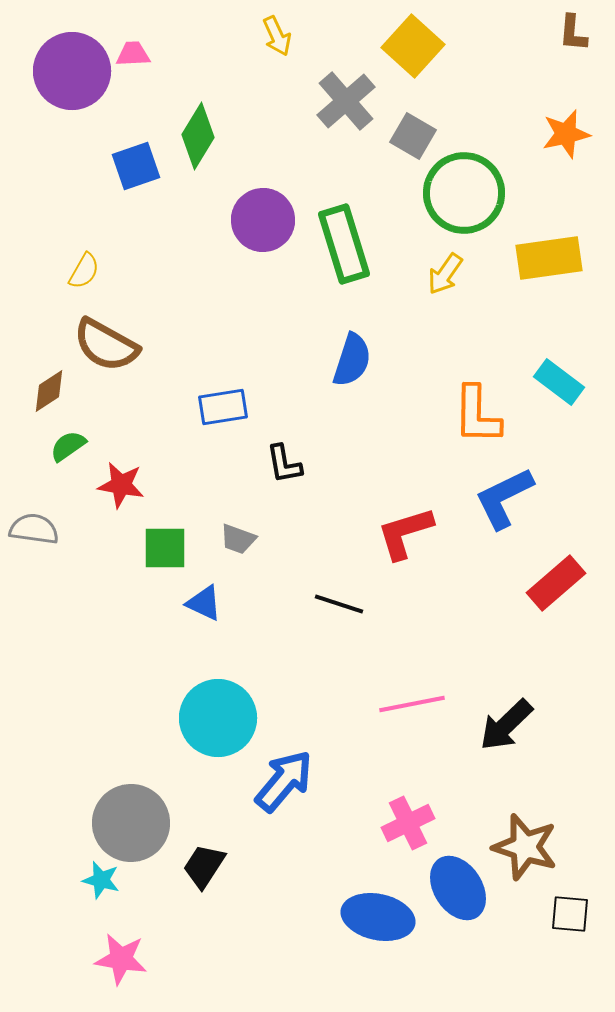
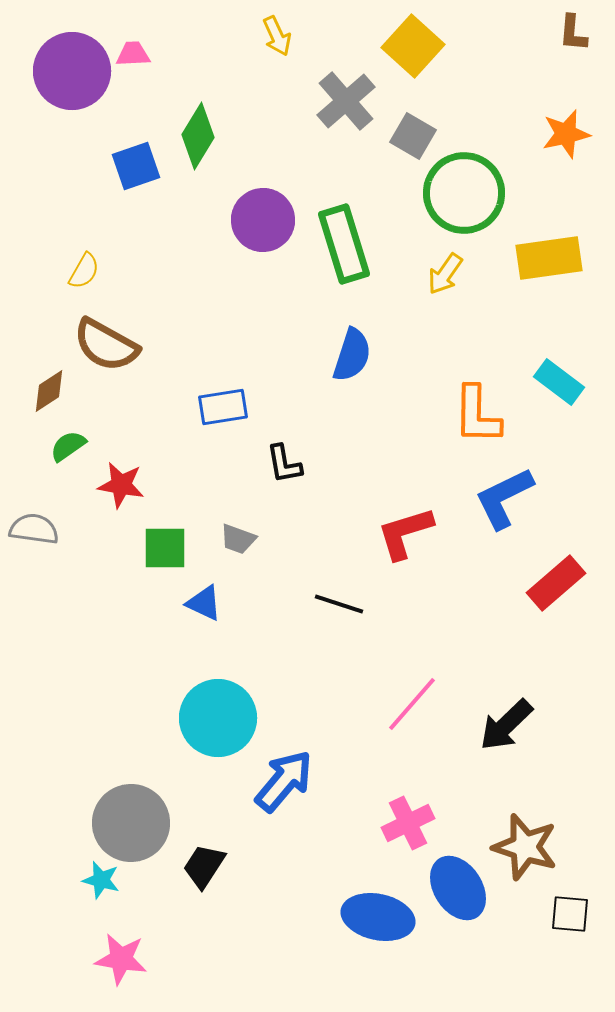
blue semicircle at (352, 360): moved 5 px up
pink line at (412, 704): rotated 38 degrees counterclockwise
